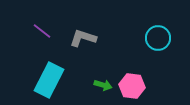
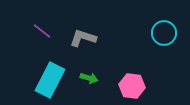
cyan circle: moved 6 px right, 5 px up
cyan rectangle: moved 1 px right
green arrow: moved 14 px left, 7 px up
